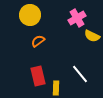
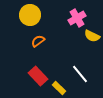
red rectangle: rotated 30 degrees counterclockwise
yellow rectangle: moved 3 px right; rotated 48 degrees counterclockwise
